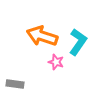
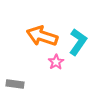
pink star: rotated 21 degrees clockwise
